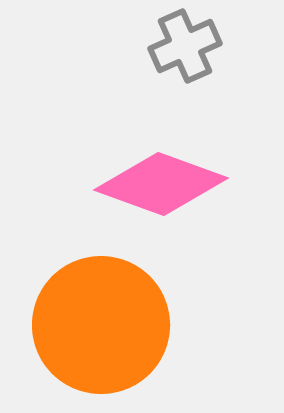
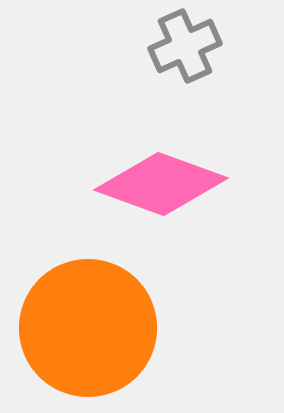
orange circle: moved 13 px left, 3 px down
